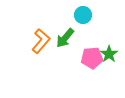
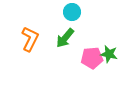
cyan circle: moved 11 px left, 3 px up
orange L-shape: moved 11 px left, 2 px up; rotated 15 degrees counterclockwise
green star: rotated 24 degrees counterclockwise
